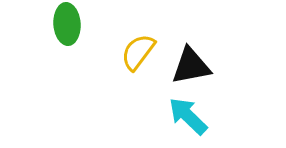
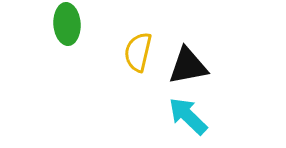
yellow semicircle: rotated 24 degrees counterclockwise
black triangle: moved 3 px left
